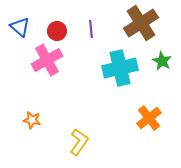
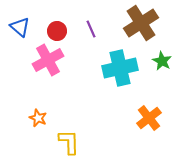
purple line: rotated 18 degrees counterclockwise
pink cross: moved 1 px right
orange star: moved 6 px right, 2 px up; rotated 12 degrees clockwise
yellow L-shape: moved 10 px left; rotated 36 degrees counterclockwise
